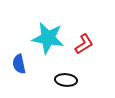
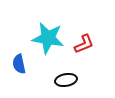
red L-shape: rotated 10 degrees clockwise
black ellipse: rotated 15 degrees counterclockwise
